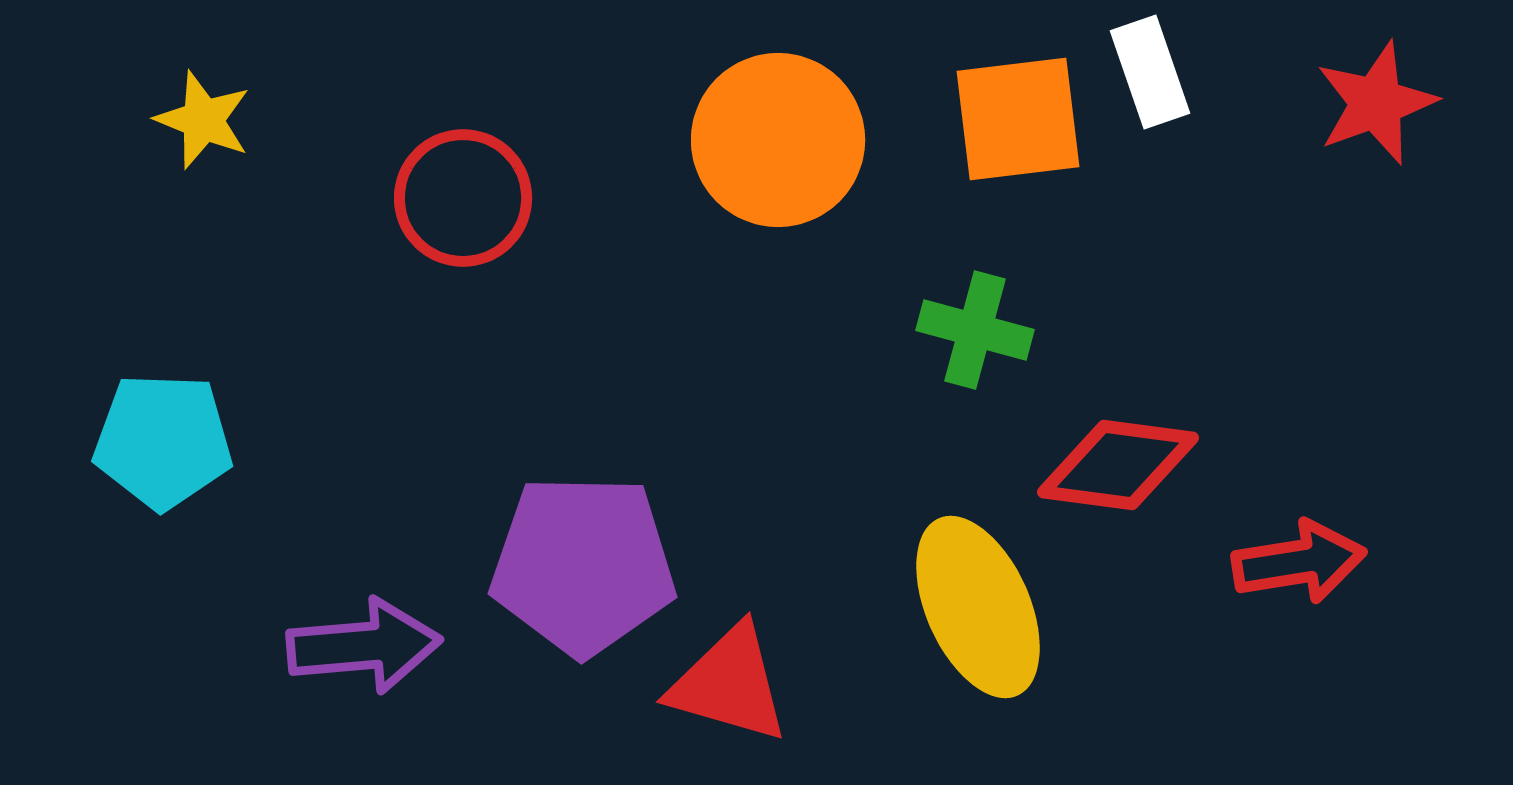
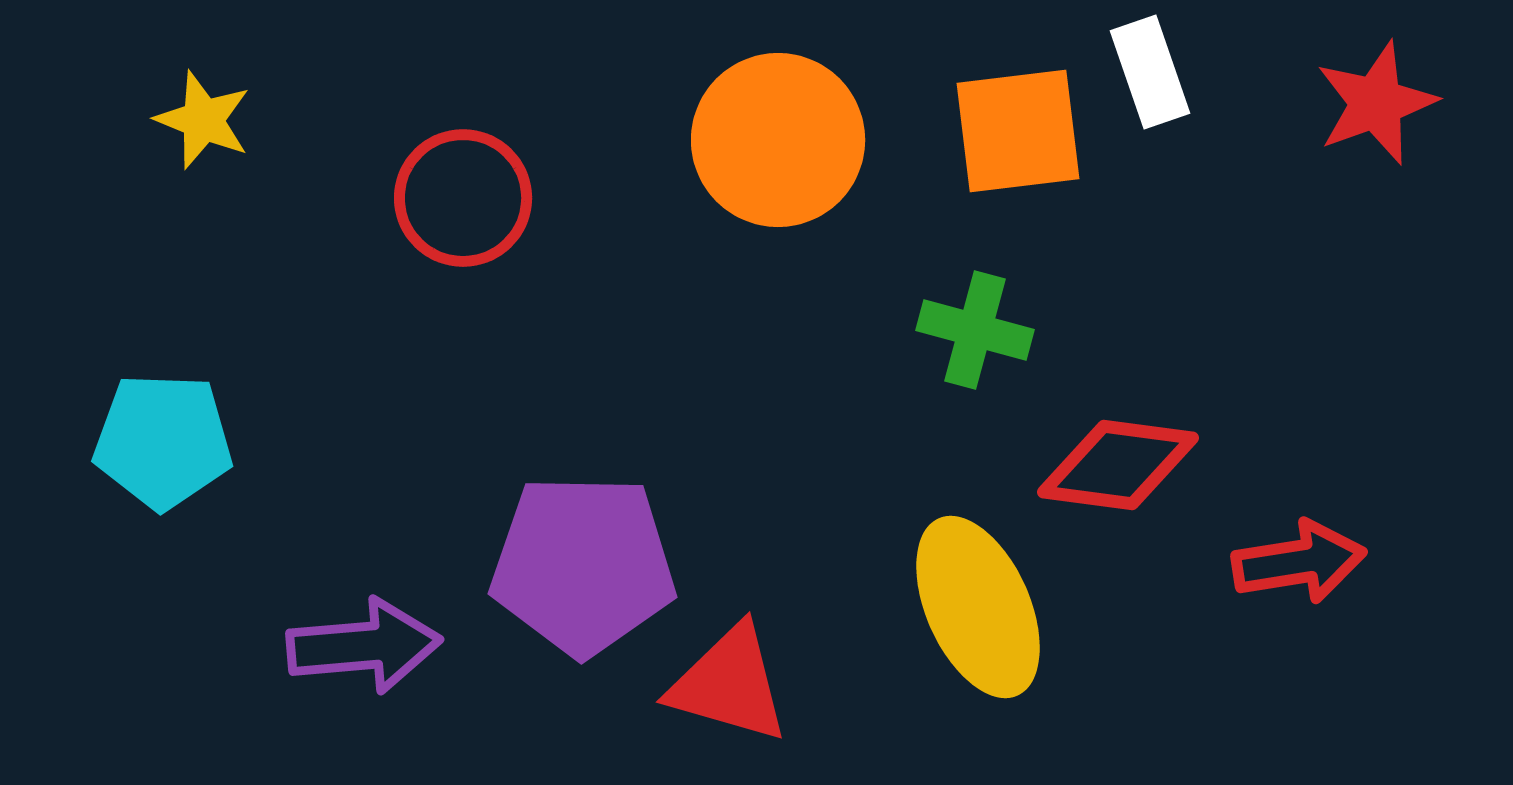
orange square: moved 12 px down
